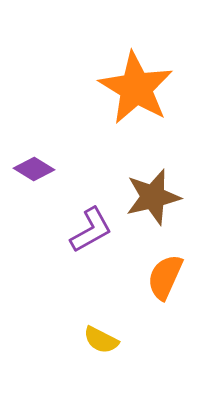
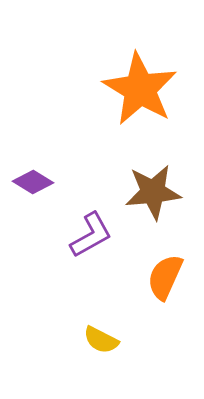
orange star: moved 4 px right, 1 px down
purple diamond: moved 1 px left, 13 px down
brown star: moved 5 px up; rotated 8 degrees clockwise
purple L-shape: moved 5 px down
